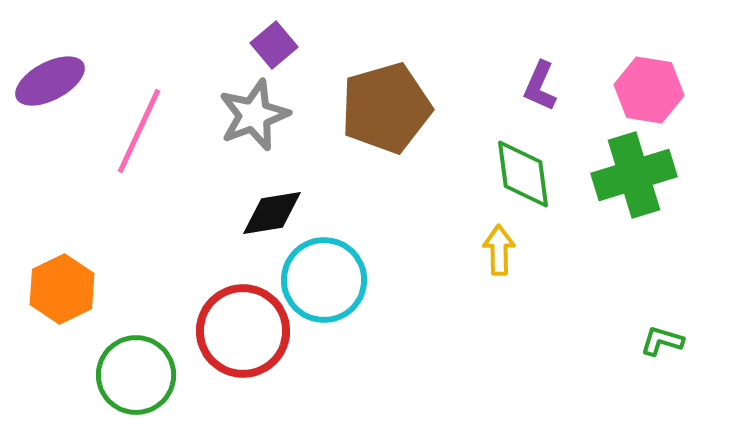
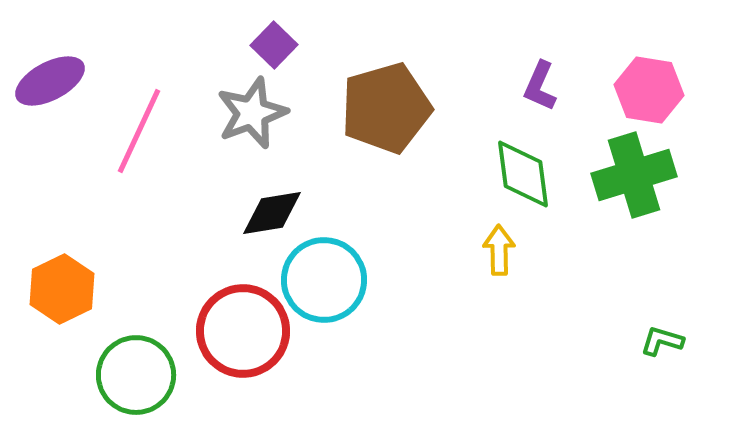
purple square: rotated 6 degrees counterclockwise
gray star: moved 2 px left, 2 px up
